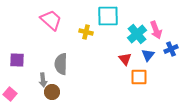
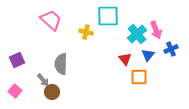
purple square: rotated 28 degrees counterclockwise
gray arrow: rotated 32 degrees counterclockwise
pink square: moved 5 px right, 3 px up
